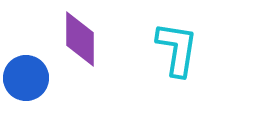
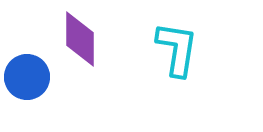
blue circle: moved 1 px right, 1 px up
